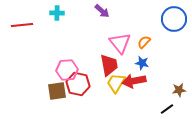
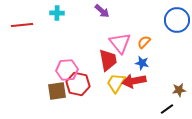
blue circle: moved 3 px right, 1 px down
red trapezoid: moved 1 px left, 5 px up
